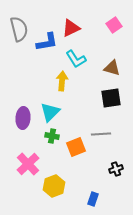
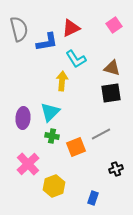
black square: moved 5 px up
gray line: rotated 24 degrees counterclockwise
blue rectangle: moved 1 px up
